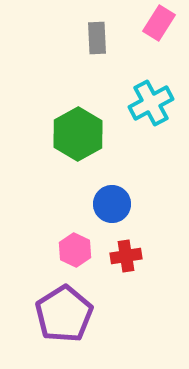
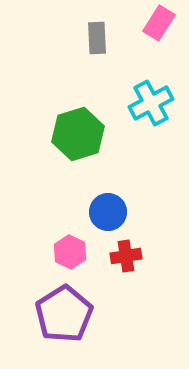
green hexagon: rotated 12 degrees clockwise
blue circle: moved 4 px left, 8 px down
pink hexagon: moved 5 px left, 2 px down
